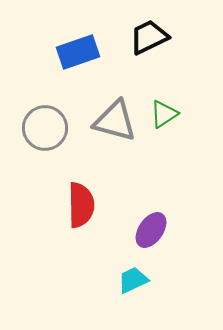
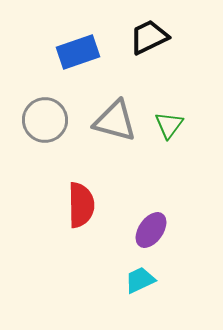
green triangle: moved 5 px right, 11 px down; rotated 20 degrees counterclockwise
gray circle: moved 8 px up
cyan trapezoid: moved 7 px right
